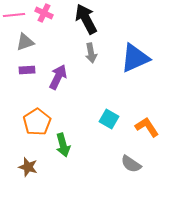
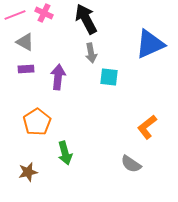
pink line: moved 1 px right; rotated 15 degrees counterclockwise
gray triangle: rotated 48 degrees clockwise
blue triangle: moved 15 px right, 14 px up
purple rectangle: moved 1 px left, 1 px up
purple arrow: rotated 20 degrees counterclockwise
cyan square: moved 42 px up; rotated 24 degrees counterclockwise
orange L-shape: rotated 95 degrees counterclockwise
green arrow: moved 2 px right, 8 px down
brown star: moved 5 px down; rotated 30 degrees counterclockwise
